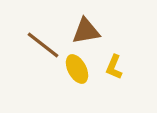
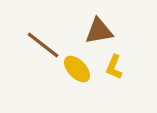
brown triangle: moved 13 px right
yellow ellipse: rotated 16 degrees counterclockwise
